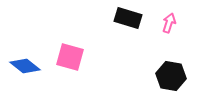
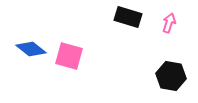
black rectangle: moved 1 px up
pink square: moved 1 px left, 1 px up
blue diamond: moved 6 px right, 17 px up
